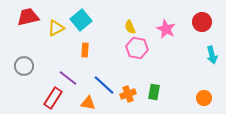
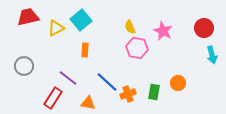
red circle: moved 2 px right, 6 px down
pink star: moved 3 px left, 2 px down
blue line: moved 3 px right, 3 px up
orange circle: moved 26 px left, 15 px up
